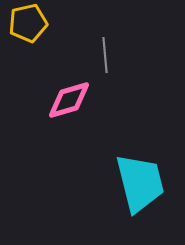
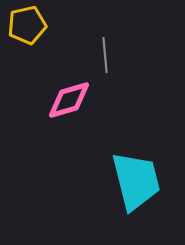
yellow pentagon: moved 1 px left, 2 px down
cyan trapezoid: moved 4 px left, 2 px up
